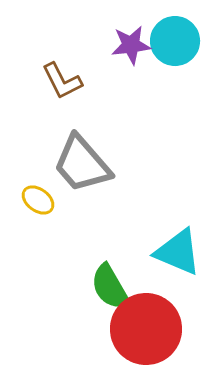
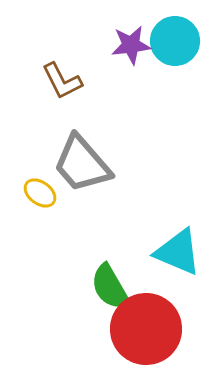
yellow ellipse: moved 2 px right, 7 px up
